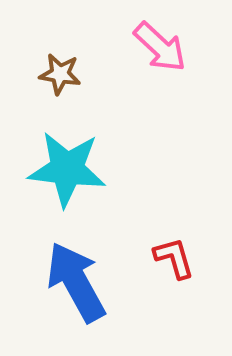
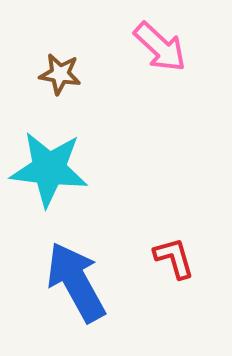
cyan star: moved 18 px left
